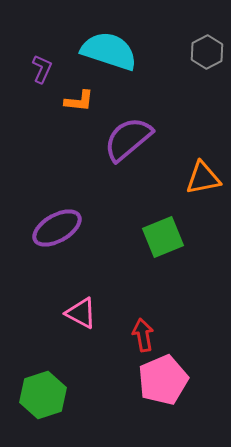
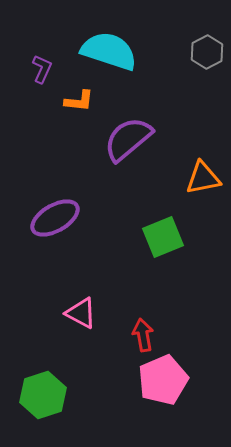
purple ellipse: moved 2 px left, 10 px up
